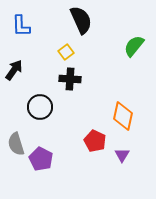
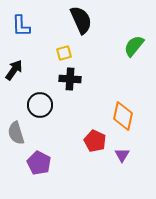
yellow square: moved 2 px left, 1 px down; rotated 21 degrees clockwise
black circle: moved 2 px up
gray semicircle: moved 11 px up
purple pentagon: moved 2 px left, 4 px down
